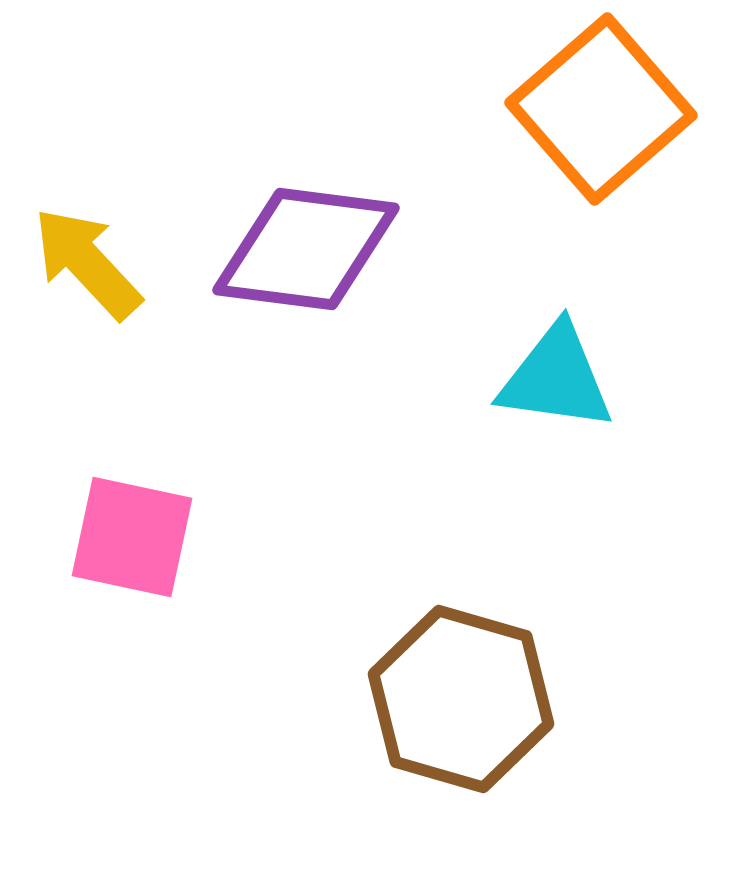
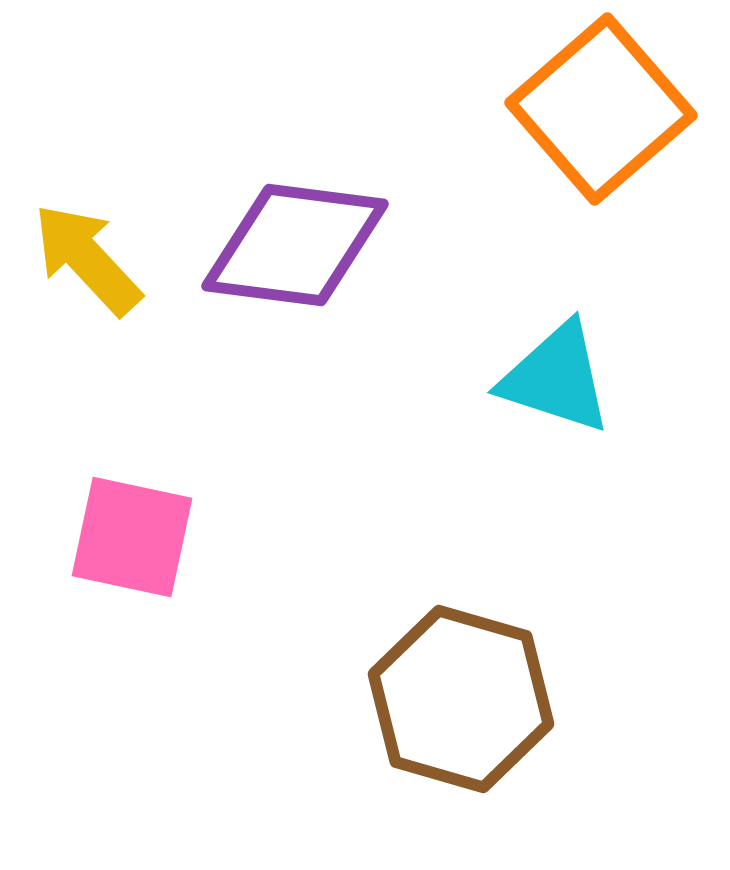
purple diamond: moved 11 px left, 4 px up
yellow arrow: moved 4 px up
cyan triangle: rotated 10 degrees clockwise
